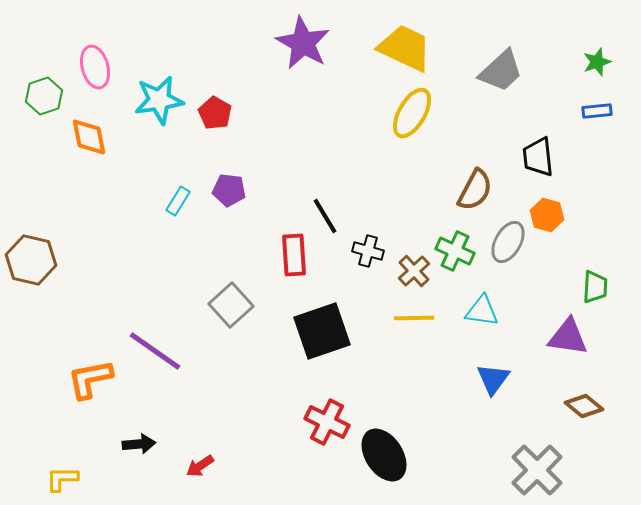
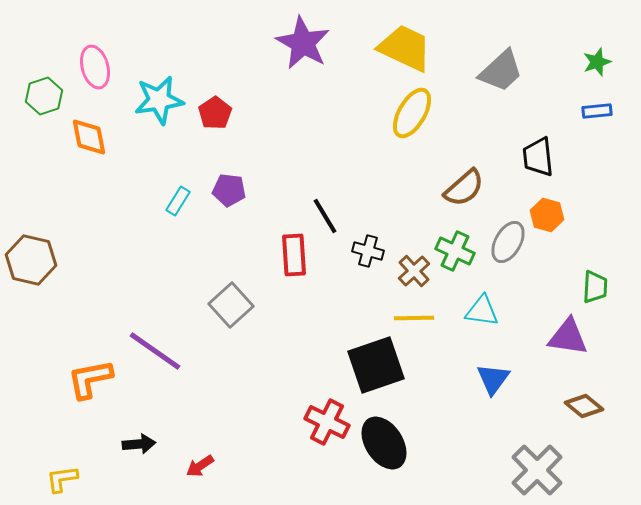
red pentagon: rotated 8 degrees clockwise
brown semicircle: moved 11 px left, 2 px up; rotated 21 degrees clockwise
black square: moved 54 px right, 34 px down
black ellipse: moved 12 px up
yellow L-shape: rotated 8 degrees counterclockwise
